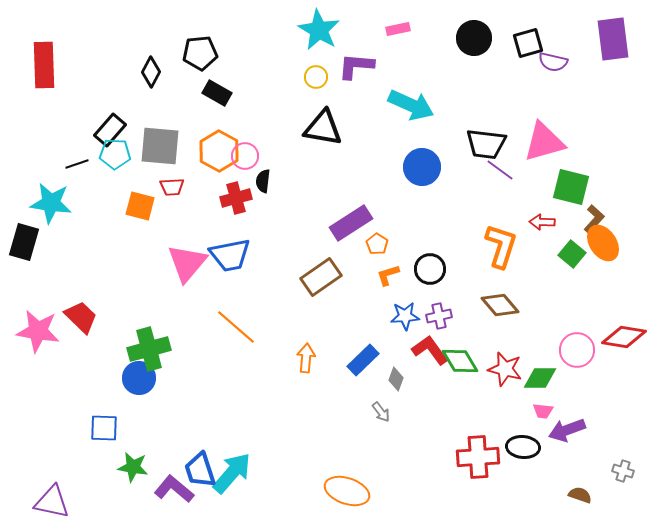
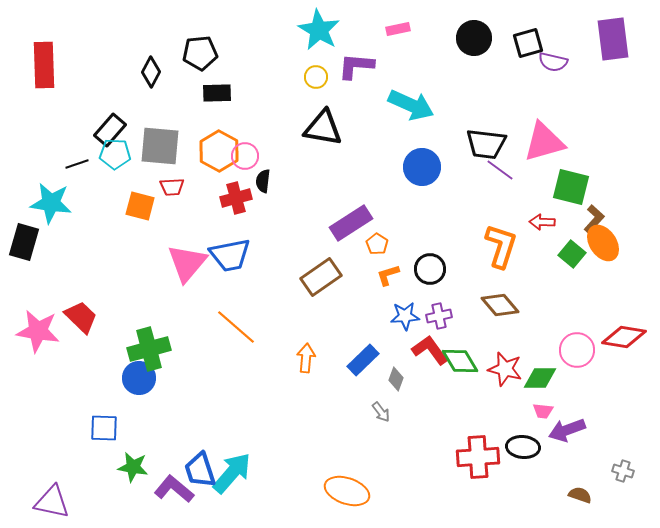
black rectangle at (217, 93): rotated 32 degrees counterclockwise
